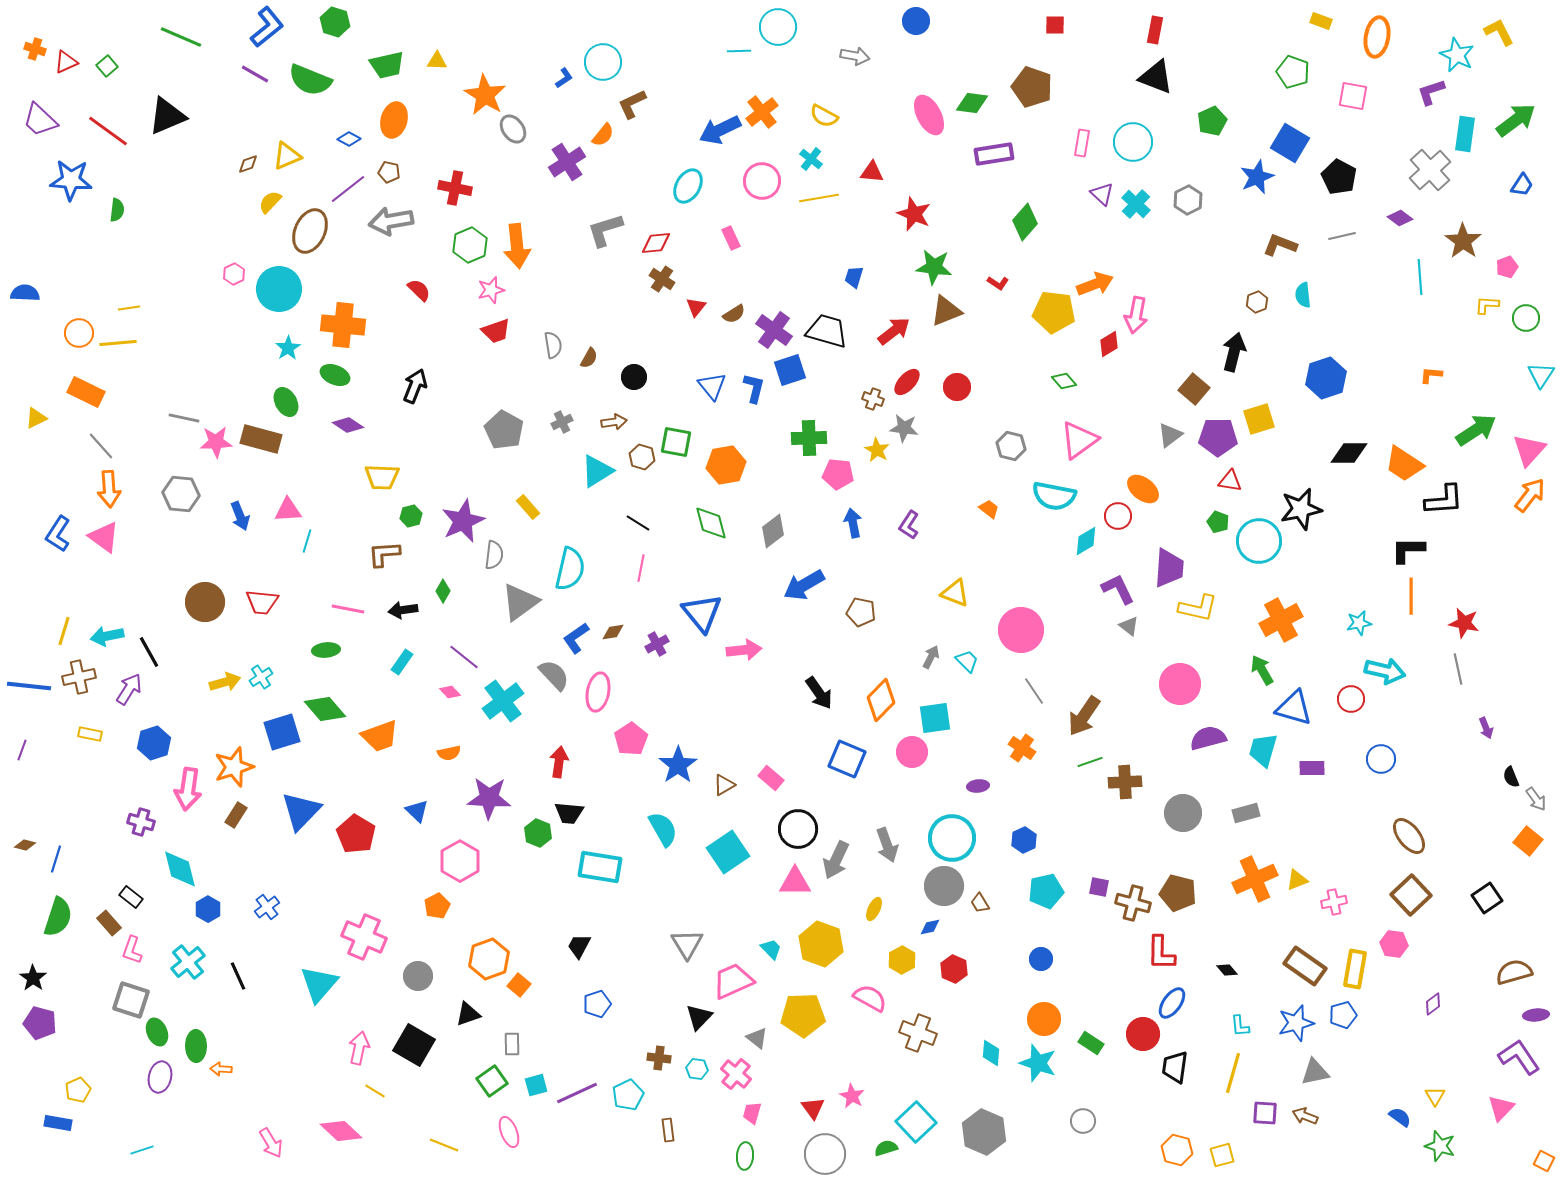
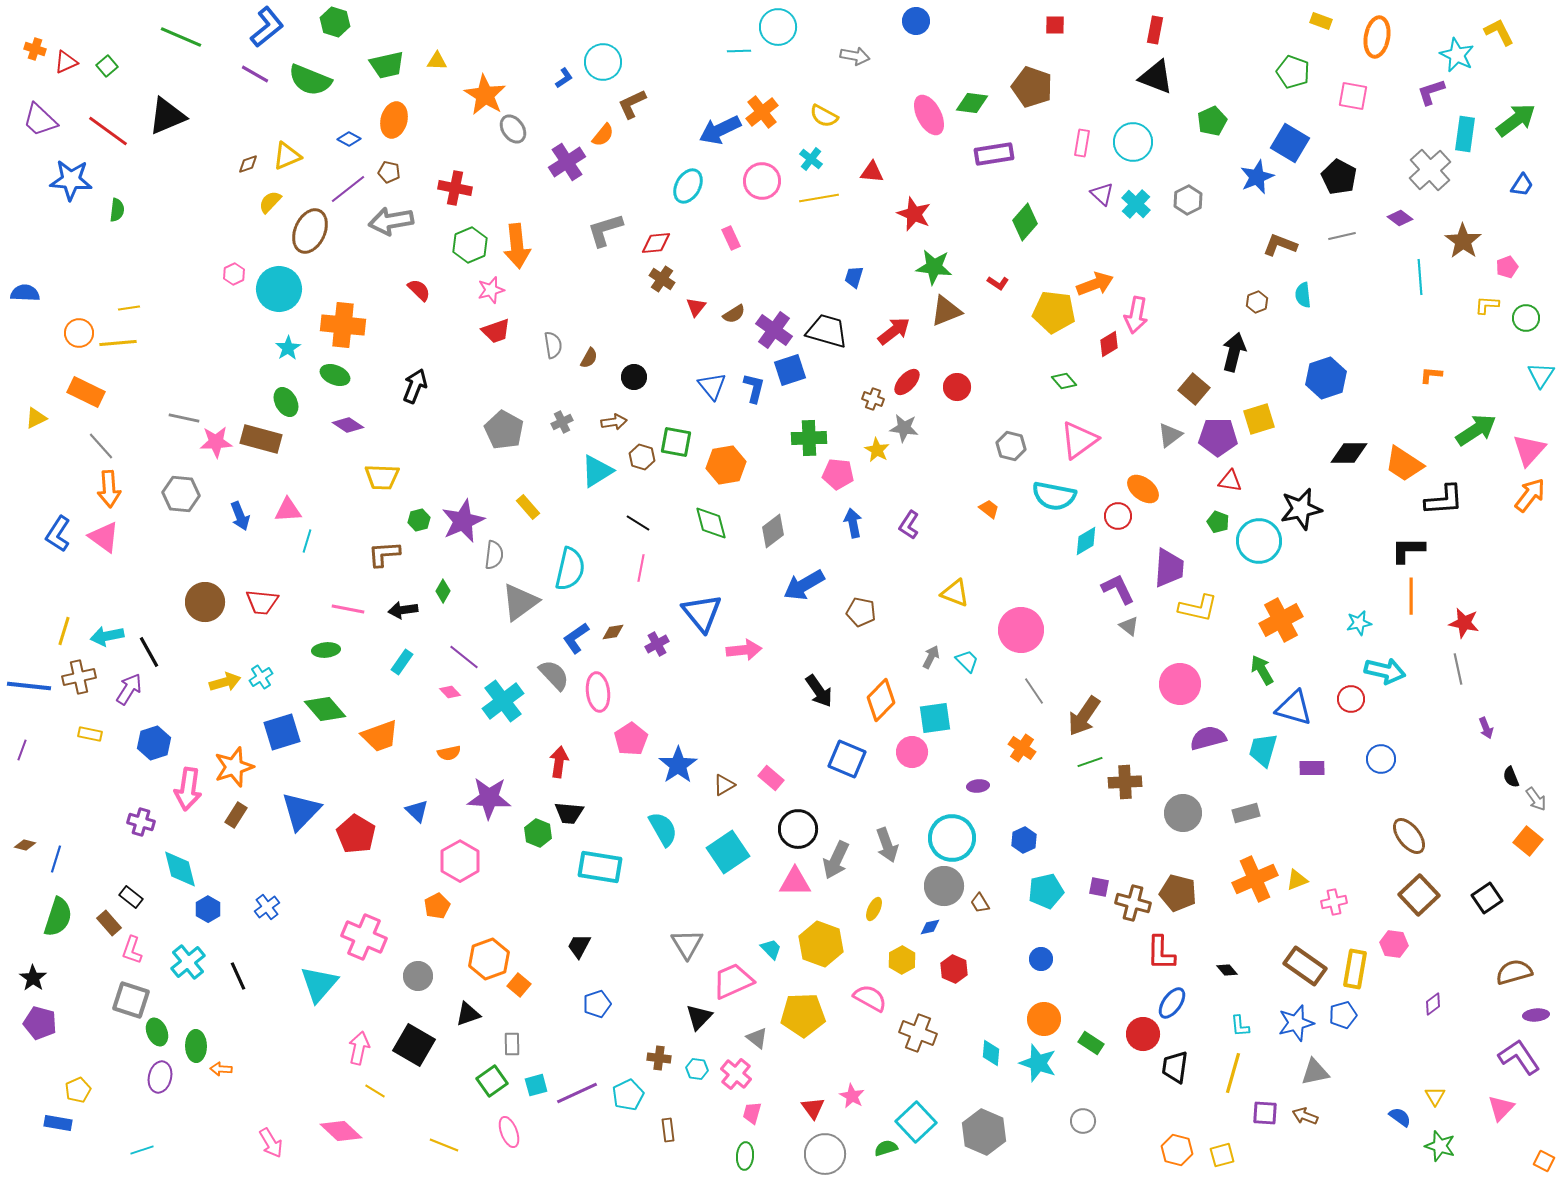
green hexagon at (411, 516): moved 8 px right, 4 px down
pink ellipse at (598, 692): rotated 18 degrees counterclockwise
black arrow at (819, 693): moved 2 px up
brown square at (1411, 895): moved 8 px right
